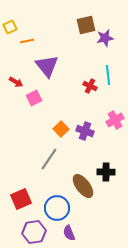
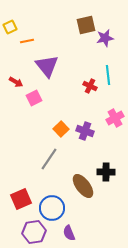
pink cross: moved 2 px up
blue circle: moved 5 px left
